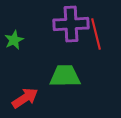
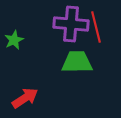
purple cross: rotated 8 degrees clockwise
red line: moved 7 px up
green trapezoid: moved 12 px right, 14 px up
